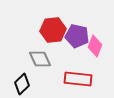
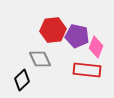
pink diamond: moved 1 px right, 1 px down
red rectangle: moved 9 px right, 9 px up
black diamond: moved 4 px up
